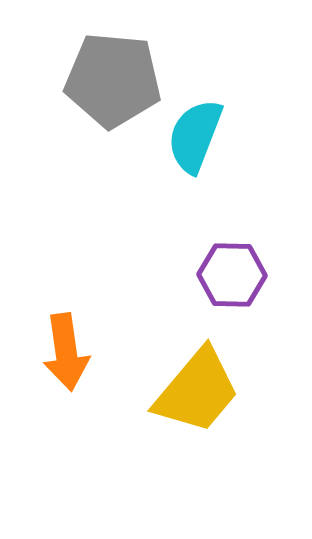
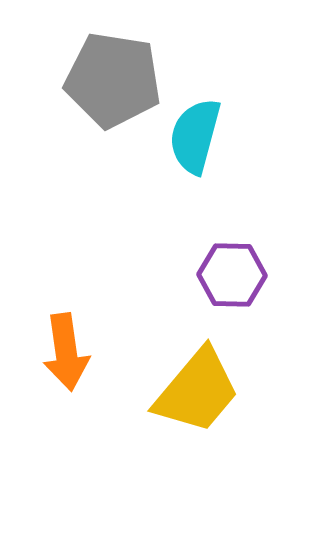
gray pentagon: rotated 4 degrees clockwise
cyan semicircle: rotated 6 degrees counterclockwise
